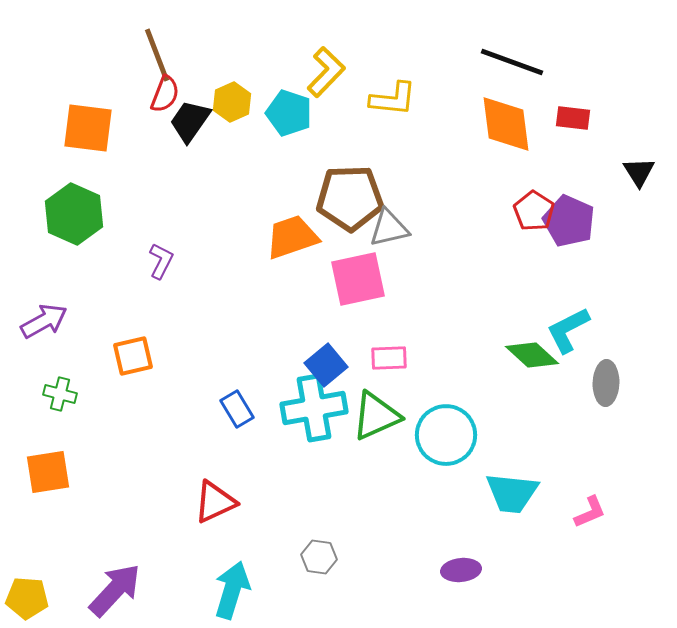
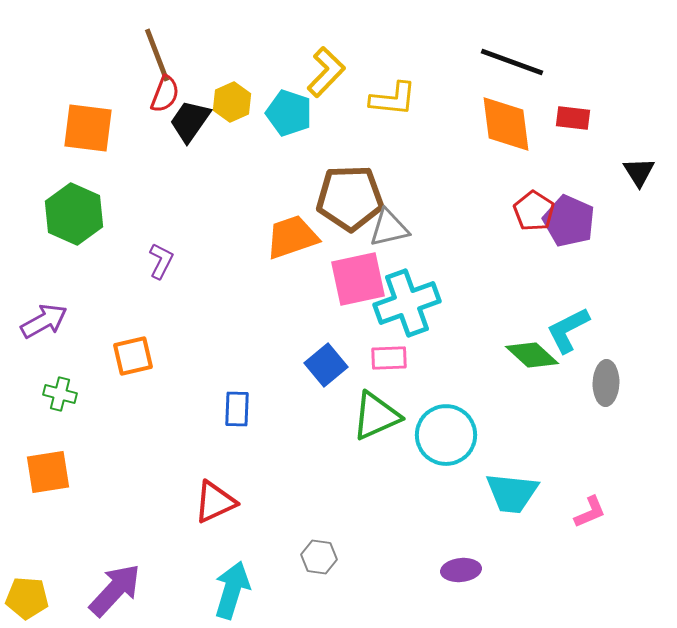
cyan cross at (314, 408): moved 93 px right, 105 px up; rotated 10 degrees counterclockwise
blue rectangle at (237, 409): rotated 33 degrees clockwise
